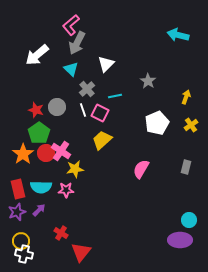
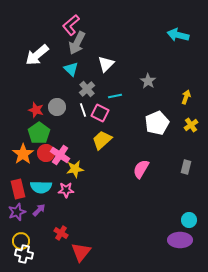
pink cross: moved 1 px left, 4 px down
